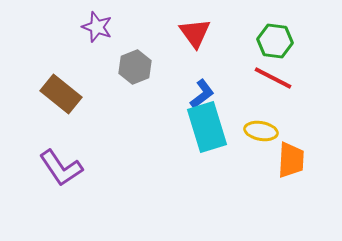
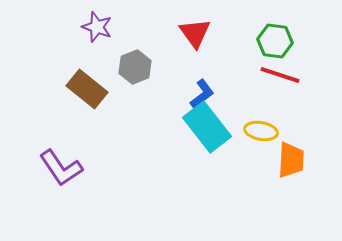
red line: moved 7 px right, 3 px up; rotated 9 degrees counterclockwise
brown rectangle: moved 26 px right, 5 px up
cyan rectangle: rotated 21 degrees counterclockwise
